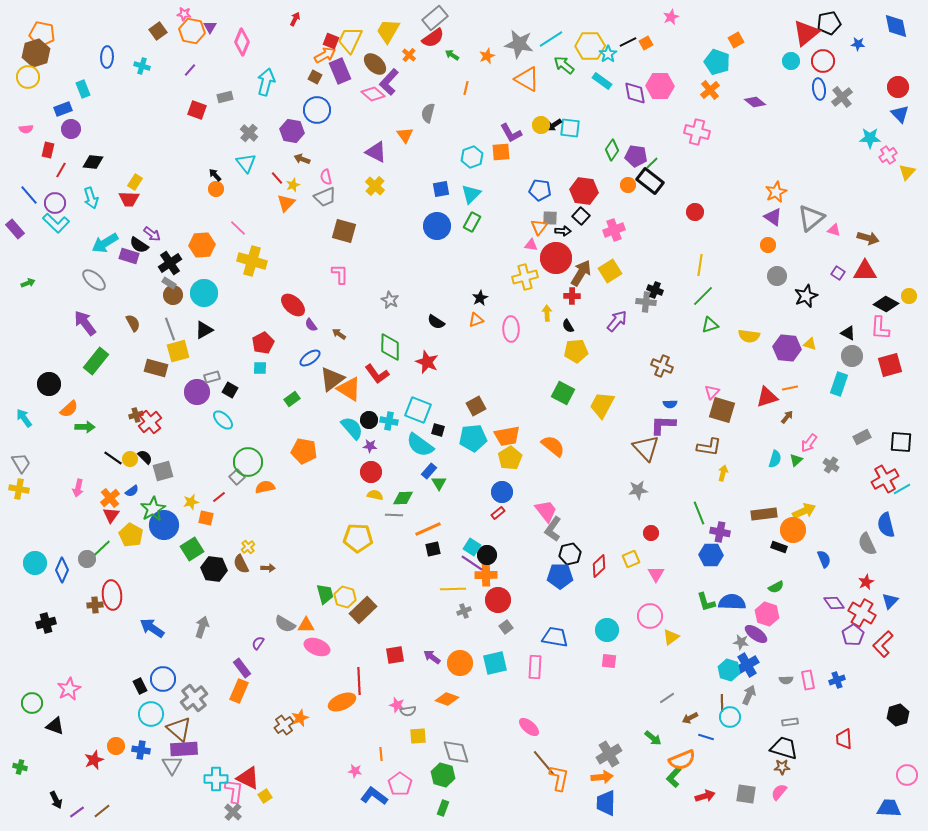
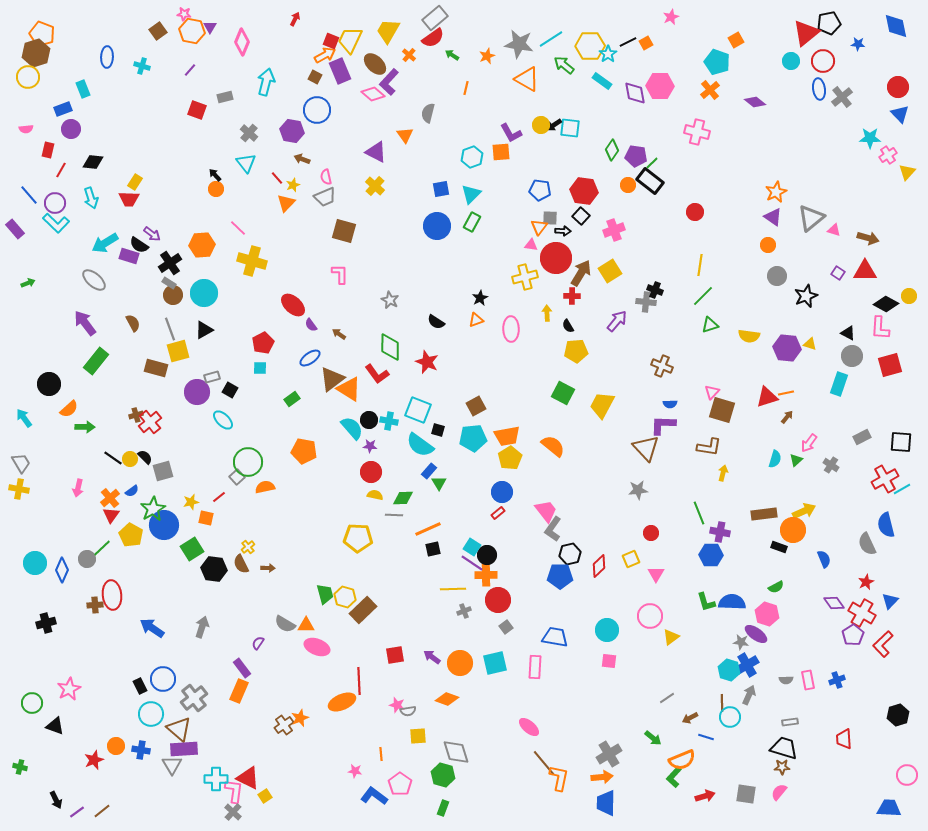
orange pentagon at (42, 34): rotated 10 degrees clockwise
orange line at (790, 388): moved 4 px left, 5 px down
